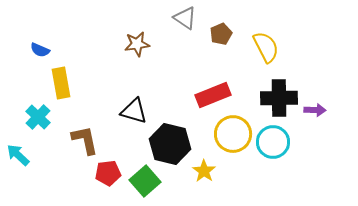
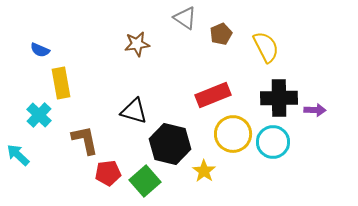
cyan cross: moved 1 px right, 2 px up
